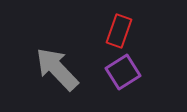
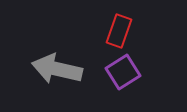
gray arrow: rotated 33 degrees counterclockwise
